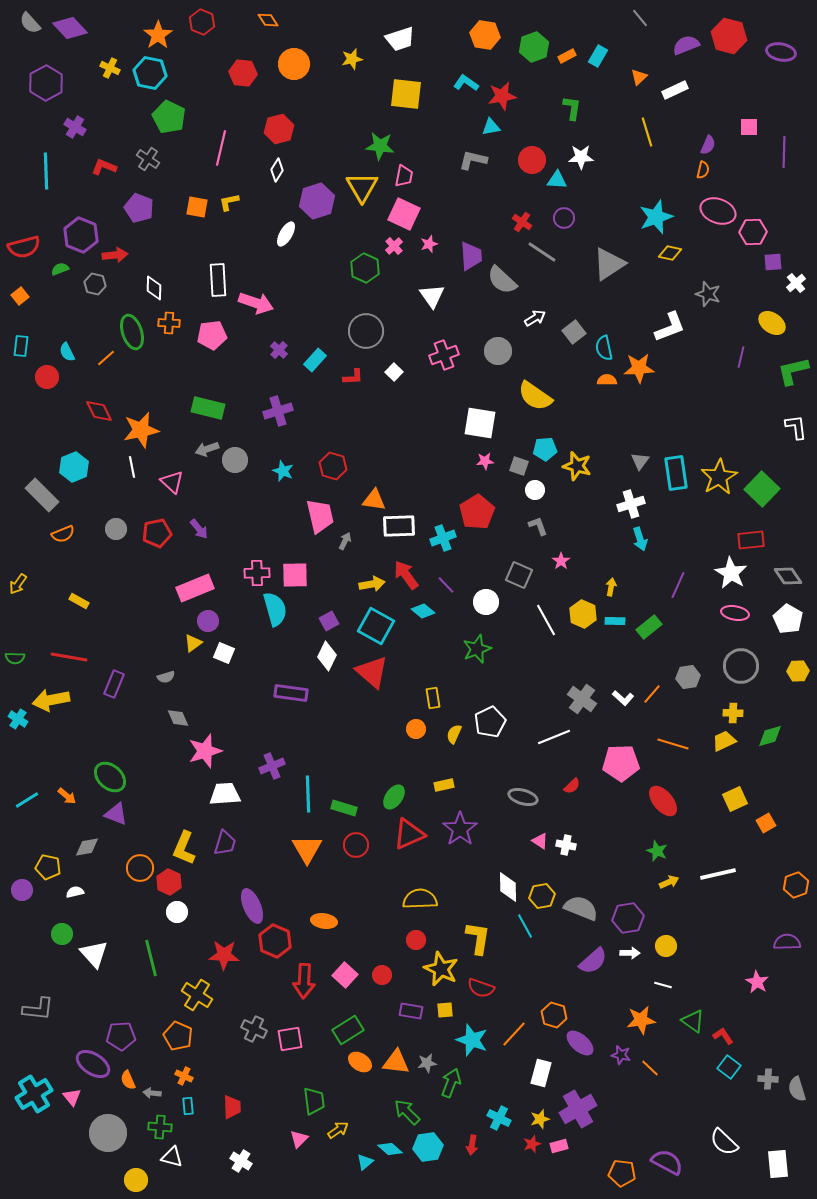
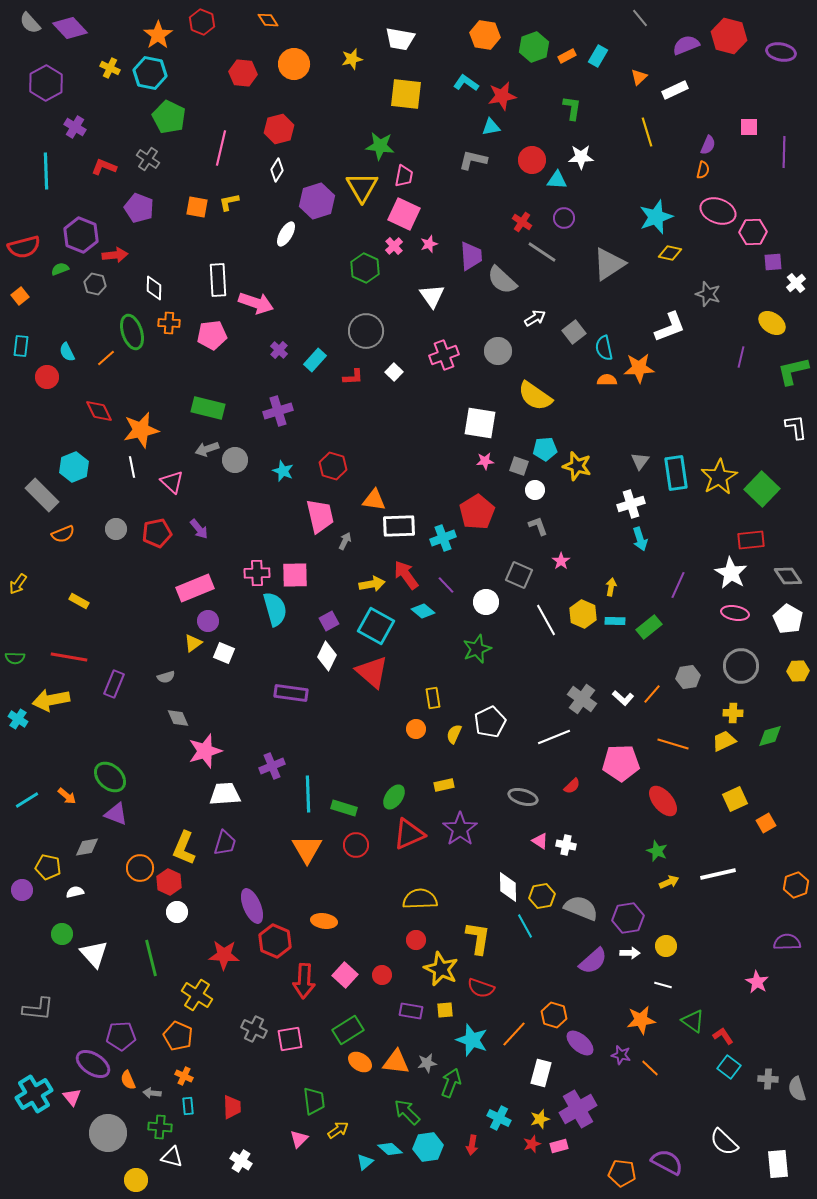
white trapezoid at (400, 39): rotated 28 degrees clockwise
